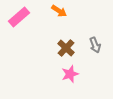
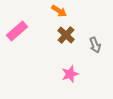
pink rectangle: moved 2 px left, 14 px down
brown cross: moved 13 px up
